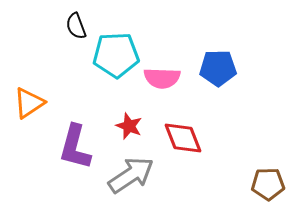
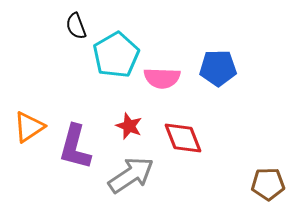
cyan pentagon: rotated 27 degrees counterclockwise
orange triangle: moved 24 px down
